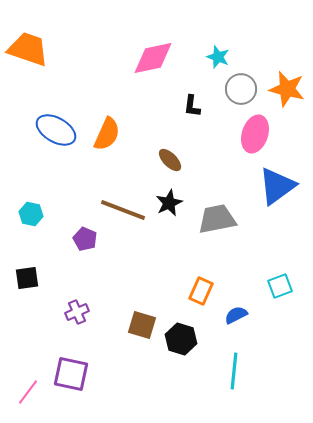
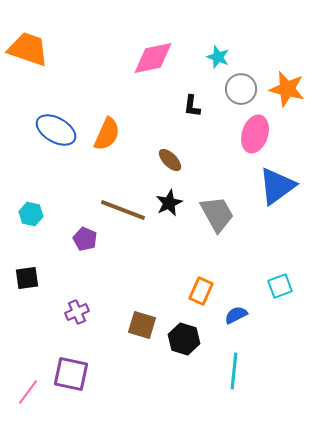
gray trapezoid: moved 5 px up; rotated 72 degrees clockwise
black hexagon: moved 3 px right
